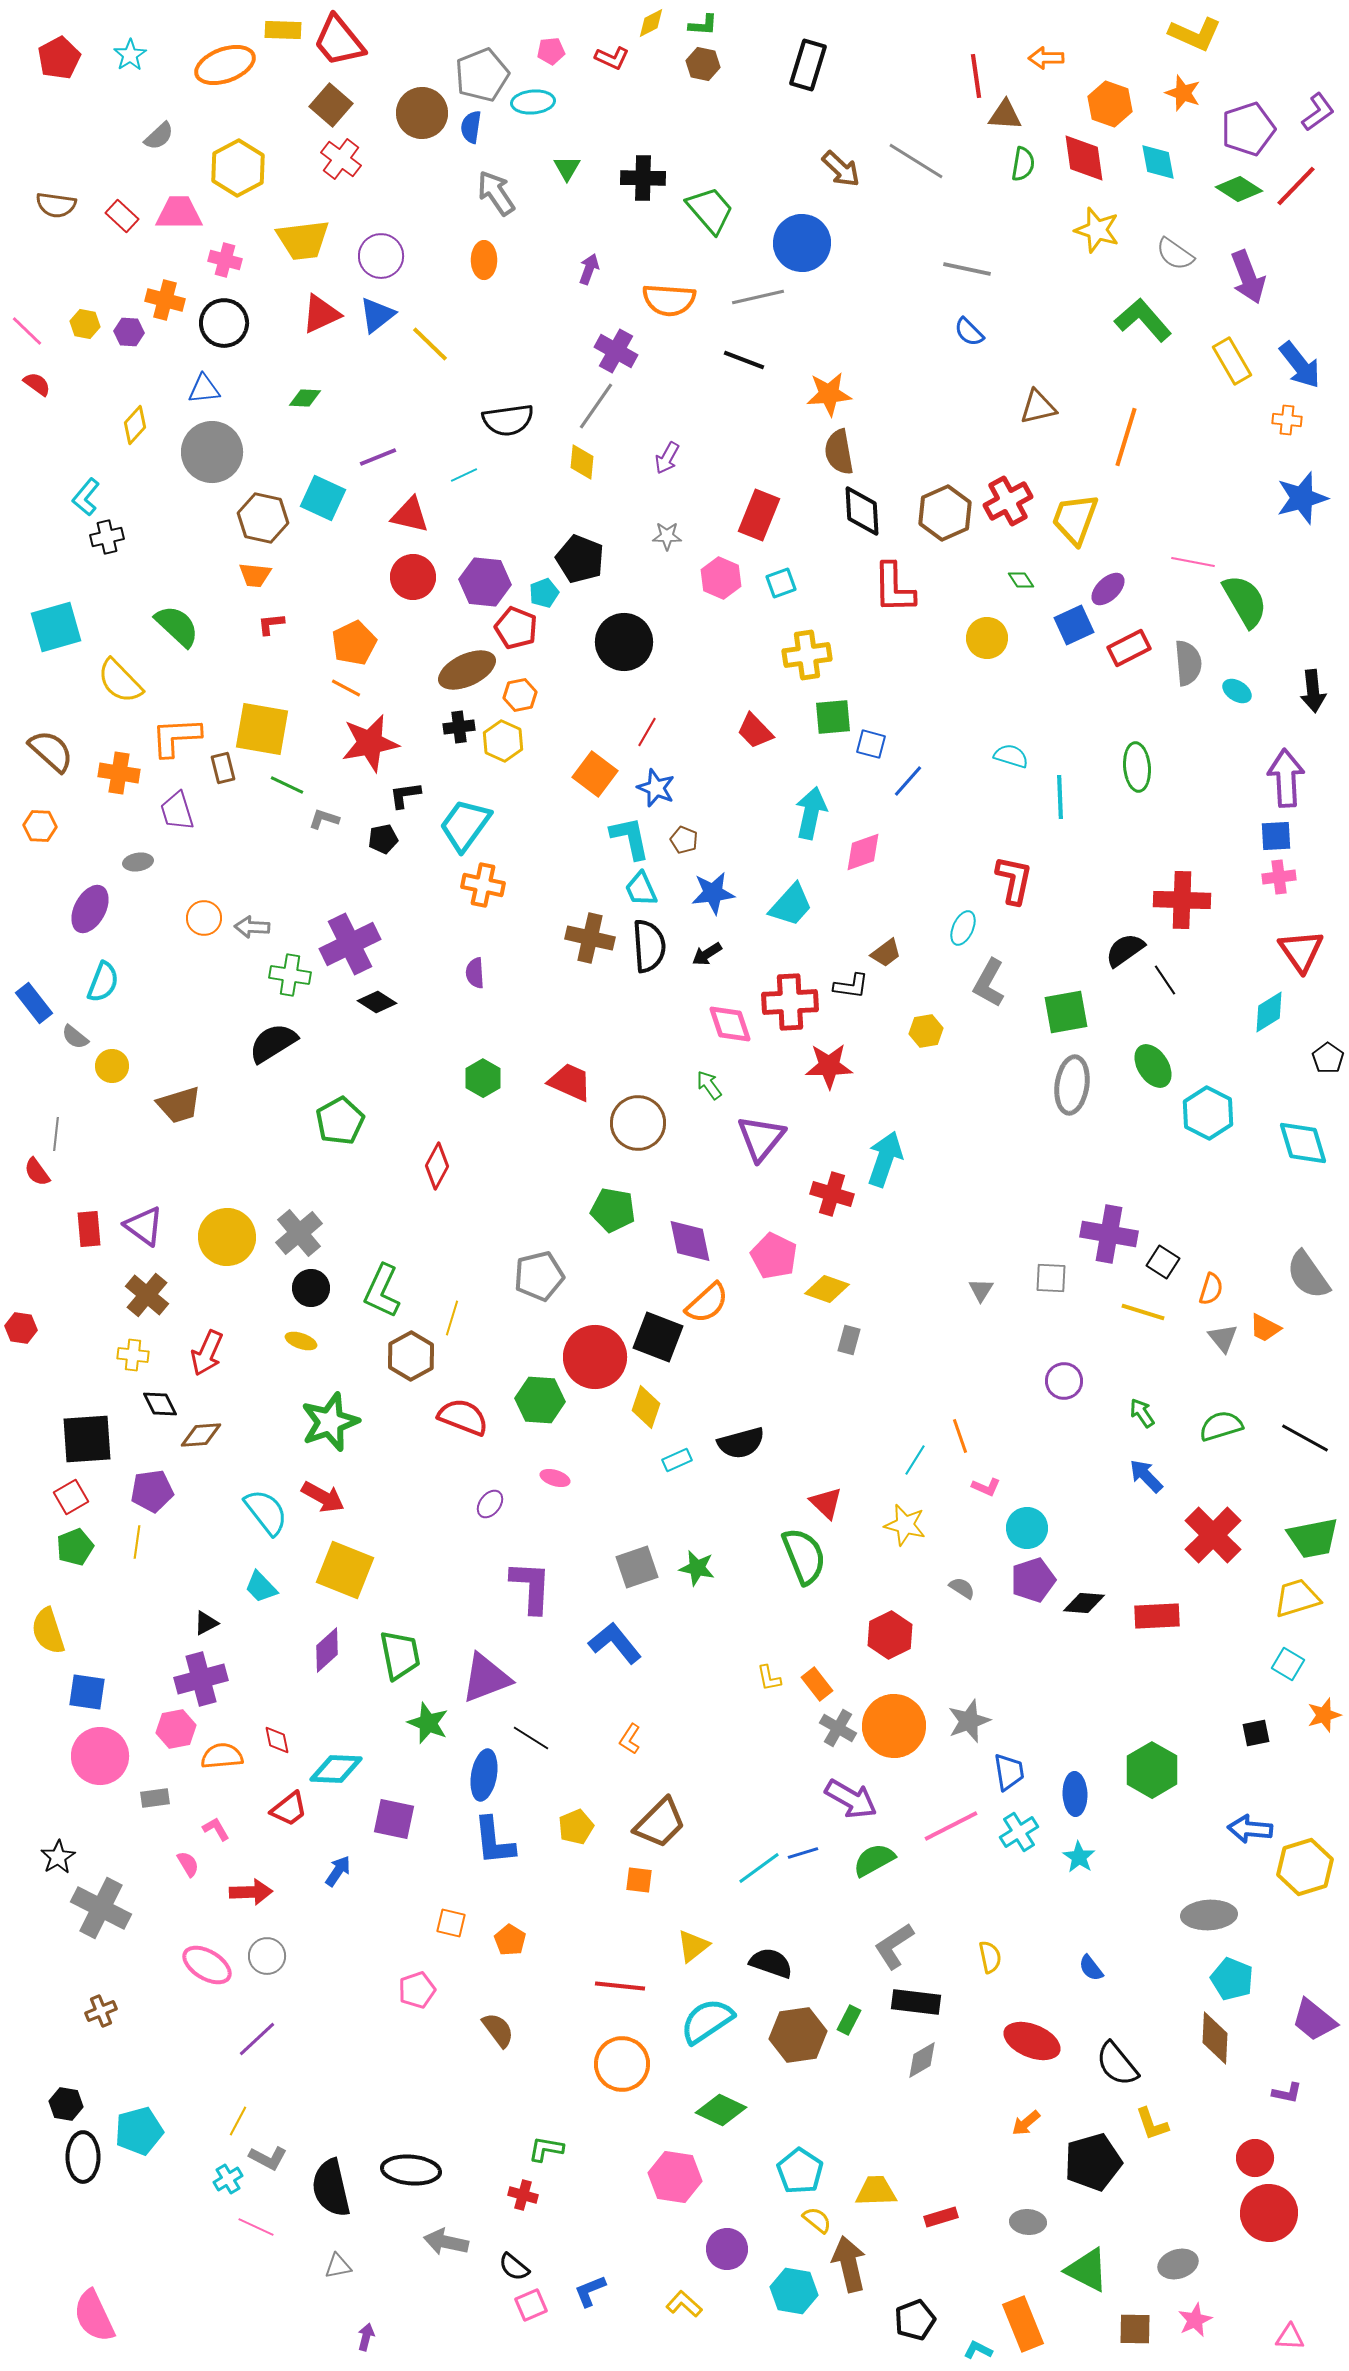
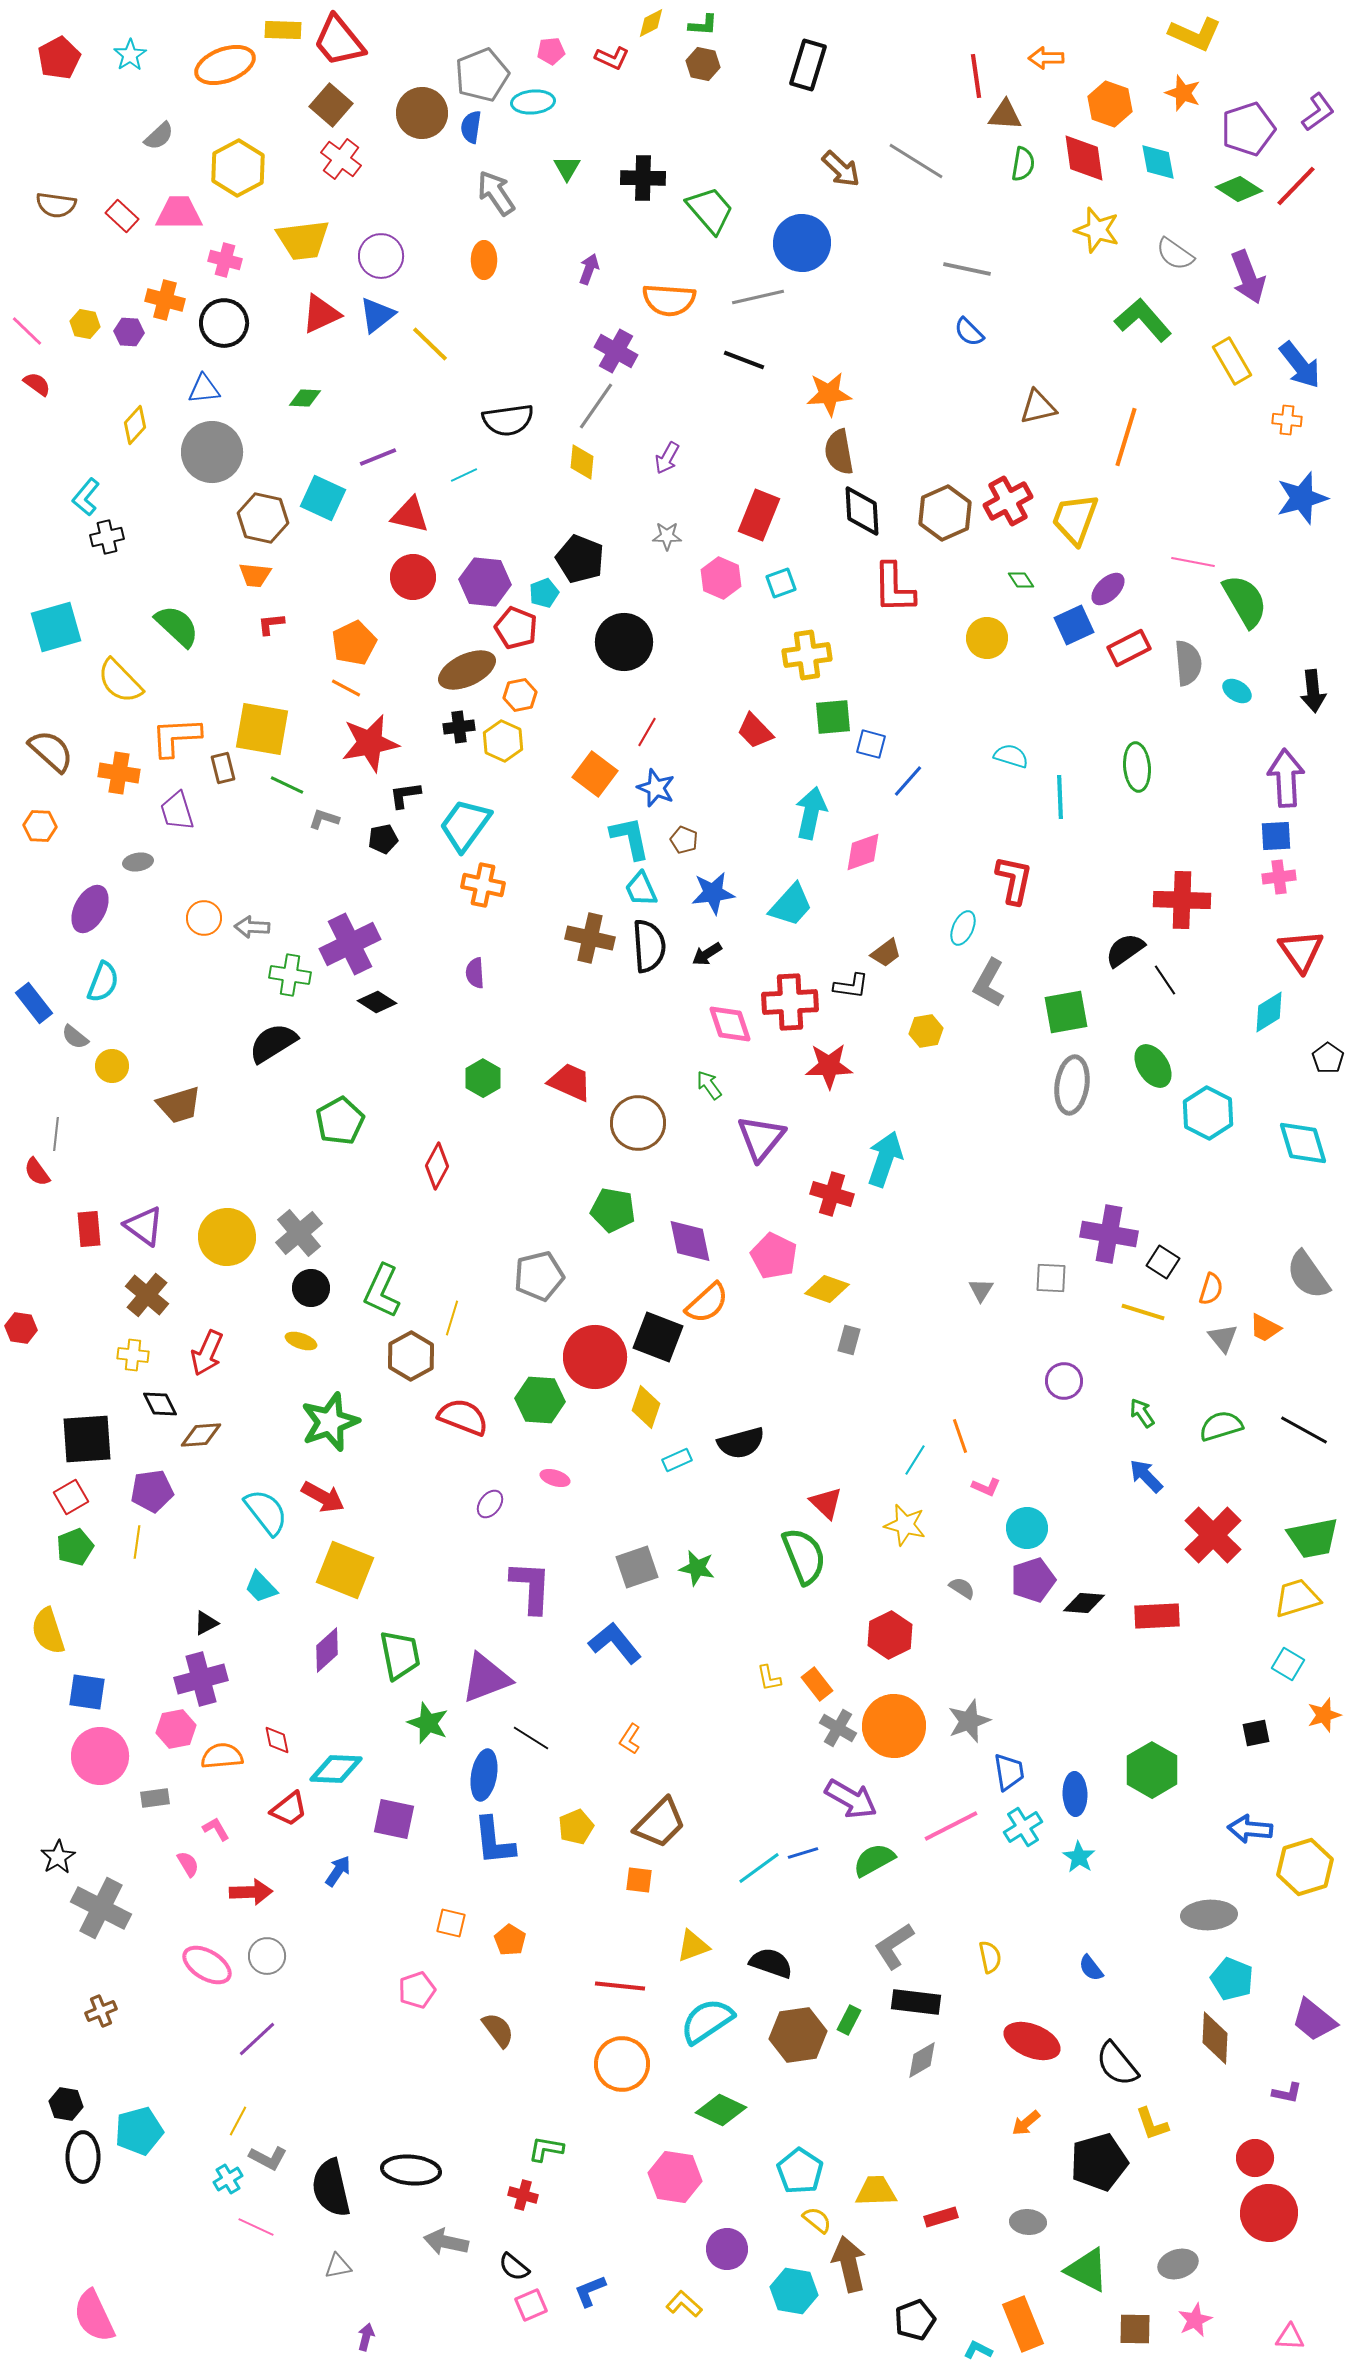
black line at (1305, 1438): moved 1 px left, 8 px up
cyan cross at (1019, 1832): moved 4 px right, 5 px up
yellow triangle at (693, 1946): rotated 18 degrees clockwise
black pentagon at (1093, 2162): moved 6 px right
